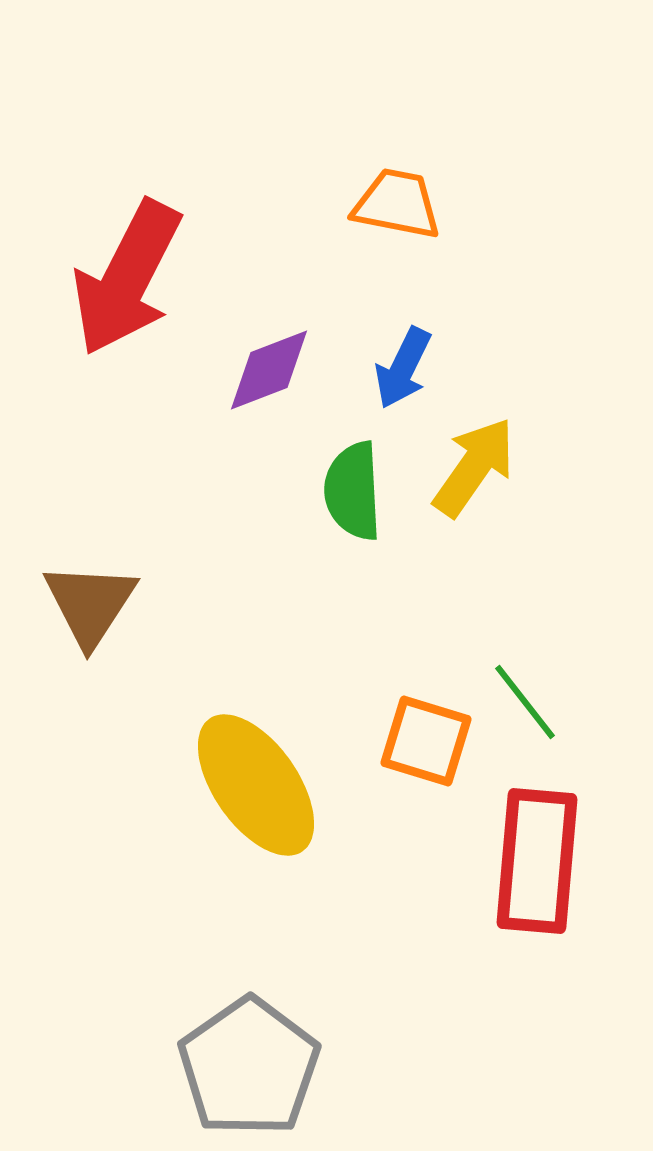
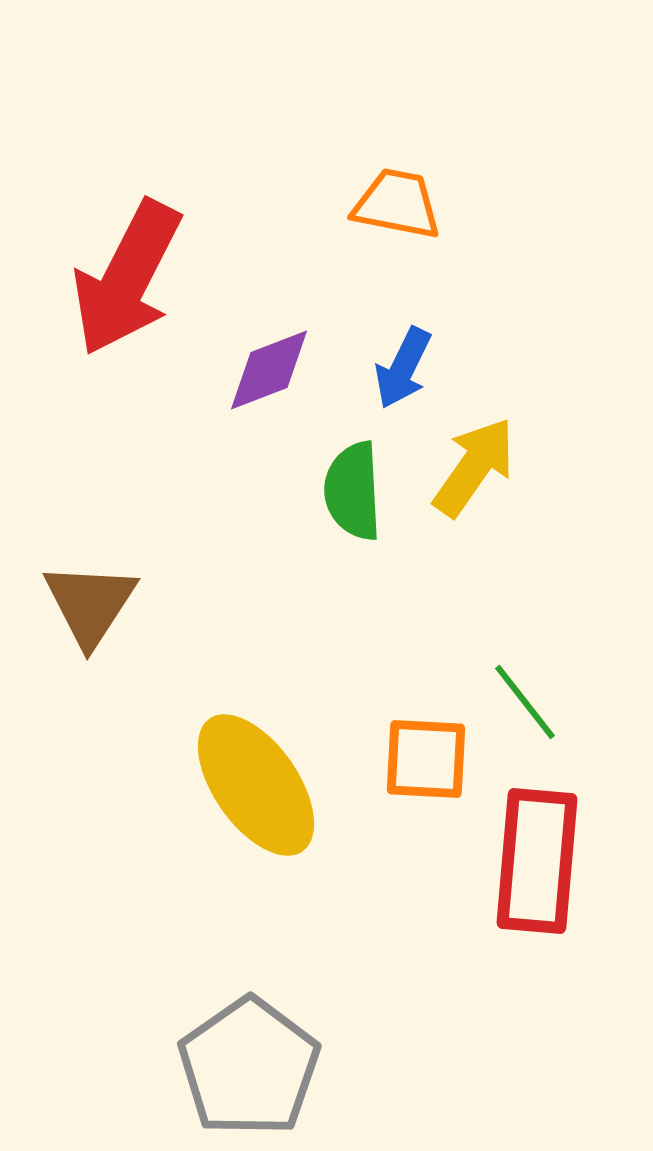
orange square: moved 18 px down; rotated 14 degrees counterclockwise
